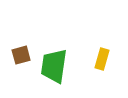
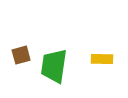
yellow rectangle: rotated 75 degrees clockwise
